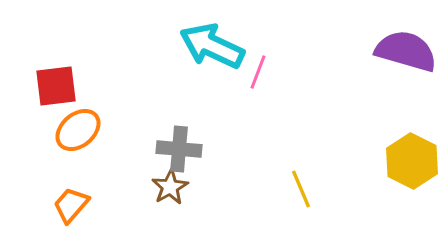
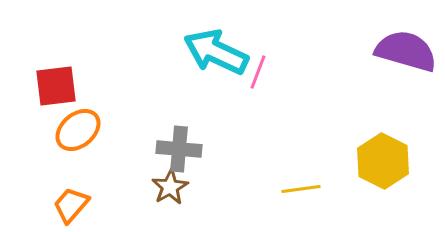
cyan arrow: moved 4 px right, 6 px down
yellow hexagon: moved 29 px left
yellow line: rotated 75 degrees counterclockwise
